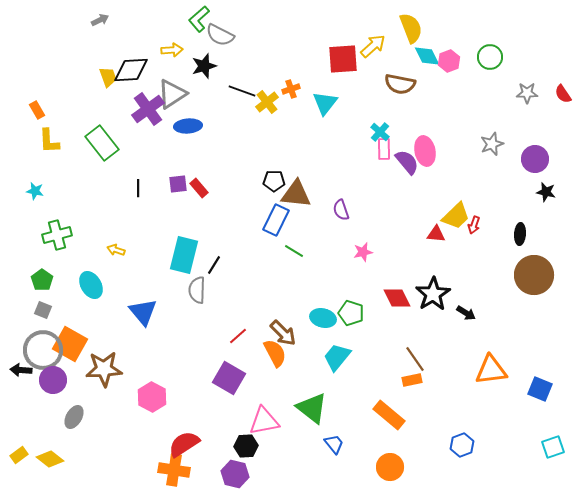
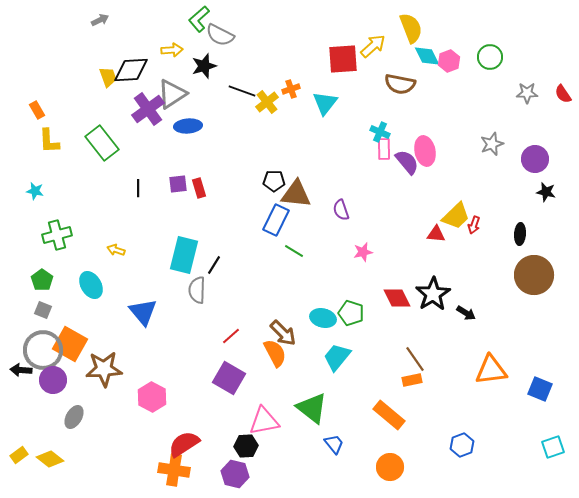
cyan cross at (380, 132): rotated 18 degrees counterclockwise
red rectangle at (199, 188): rotated 24 degrees clockwise
red line at (238, 336): moved 7 px left
